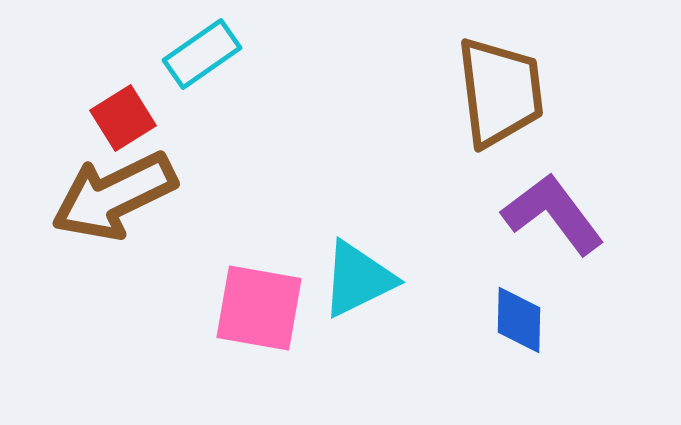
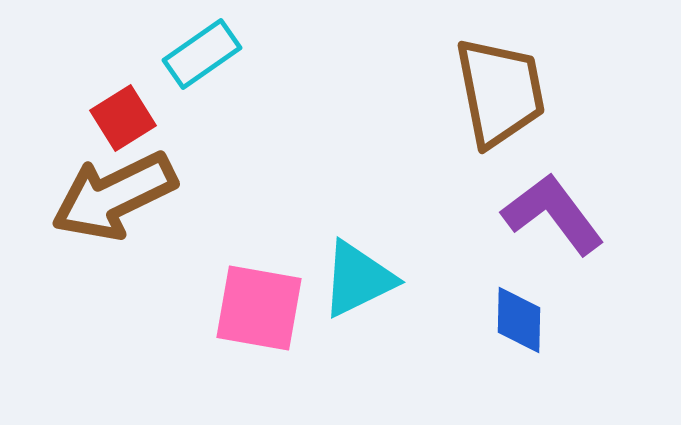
brown trapezoid: rotated 4 degrees counterclockwise
